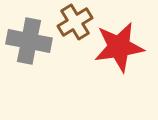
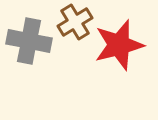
red star: moved 2 px up; rotated 6 degrees counterclockwise
